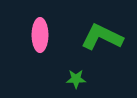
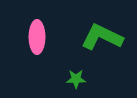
pink ellipse: moved 3 px left, 2 px down
